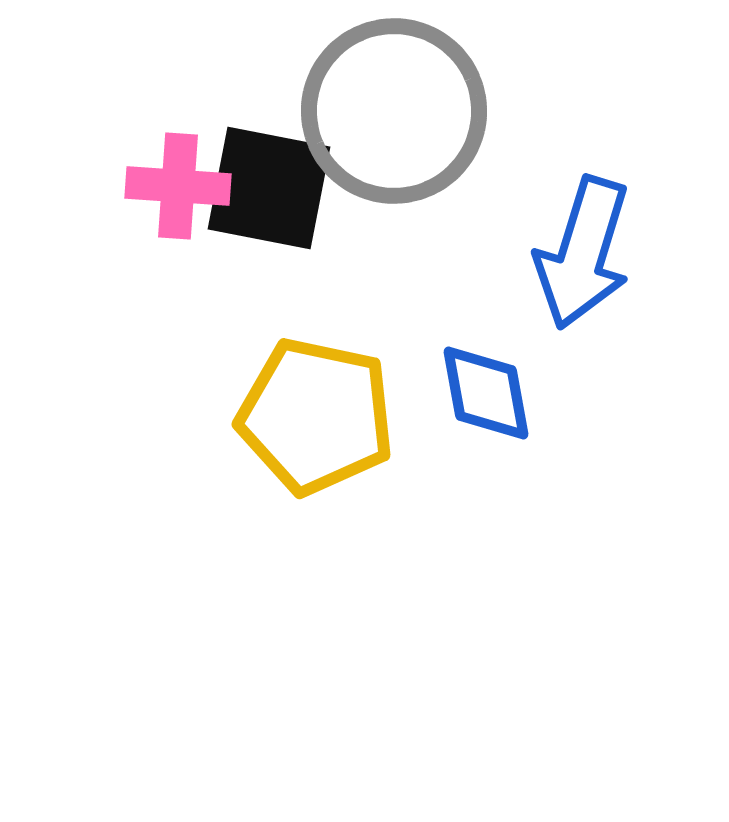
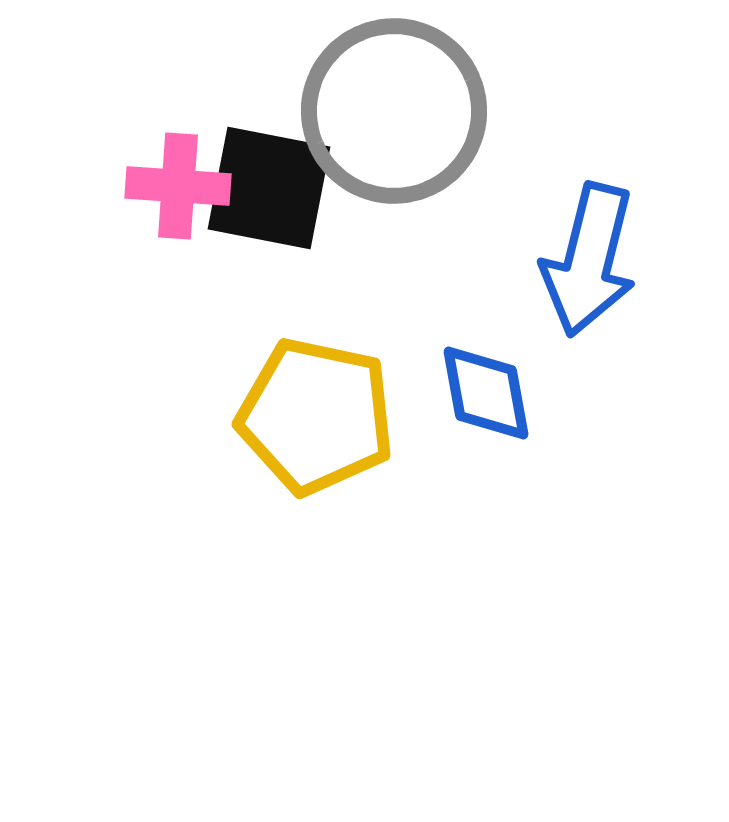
blue arrow: moved 6 px right, 7 px down; rotated 3 degrees counterclockwise
